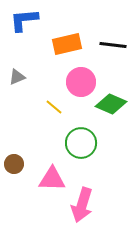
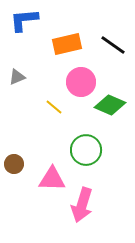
black line: rotated 28 degrees clockwise
green diamond: moved 1 px left, 1 px down
green circle: moved 5 px right, 7 px down
